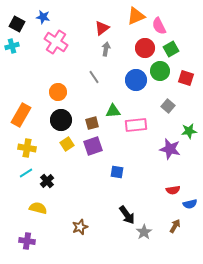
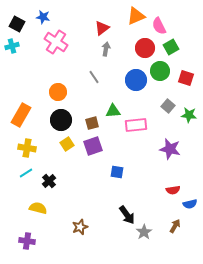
green square: moved 2 px up
green star: moved 16 px up; rotated 14 degrees clockwise
black cross: moved 2 px right
